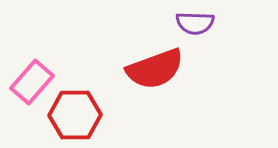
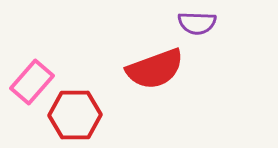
purple semicircle: moved 2 px right
